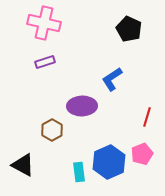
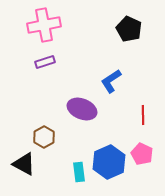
pink cross: moved 2 px down; rotated 24 degrees counterclockwise
blue L-shape: moved 1 px left, 2 px down
purple ellipse: moved 3 px down; rotated 24 degrees clockwise
red line: moved 4 px left, 2 px up; rotated 18 degrees counterclockwise
brown hexagon: moved 8 px left, 7 px down
pink pentagon: rotated 25 degrees counterclockwise
black triangle: moved 1 px right, 1 px up
